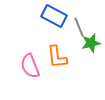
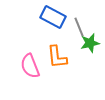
blue rectangle: moved 1 px left, 1 px down
green star: moved 1 px left
